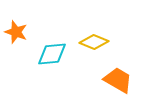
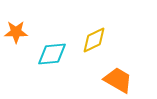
orange star: rotated 20 degrees counterclockwise
yellow diamond: moved 2 px up; rotated 48 degrees counterclockwise
